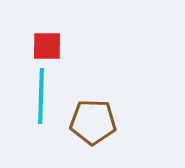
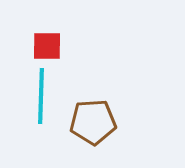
brown pentagon: rotated 6 degrees counterclockwise
